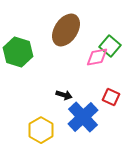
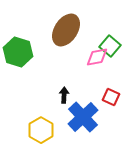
black arrow: rotated 105 degrees counterclockwise
